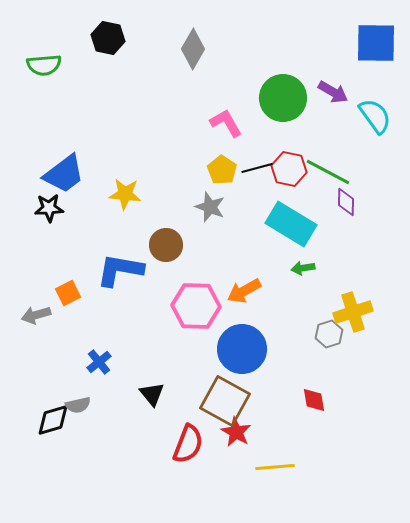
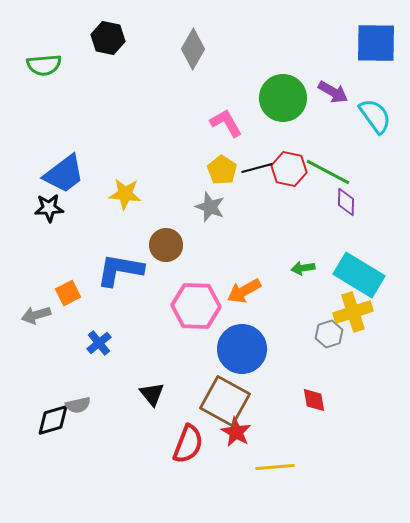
cyan rectangle: moved 68 px right, 51 px down
blue cross: moved 19 px up
